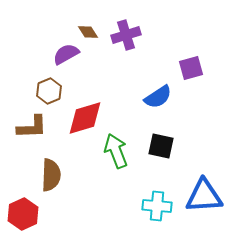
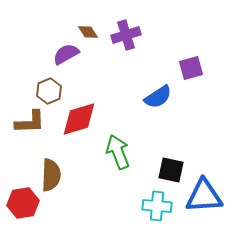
red diamond: moved 6 px left, 1 px down
brown L-shape: moved 2 px left, 5 px up
black square: moved 10 px right, 24 px down
green arrow: moved 2 px right, 1 px down
red hexagon: moved 11 px up; rotated 16 degrees clockwise
